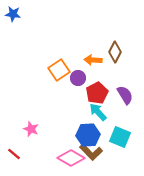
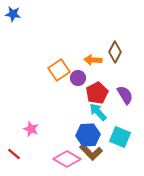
pink diamond: moved 4 px left, 1 px down
